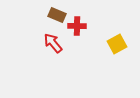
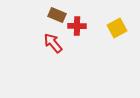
yellow square: moved 16 px up
